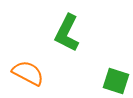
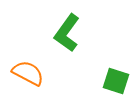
green L-shape: rotated 9 degrees clockwise
